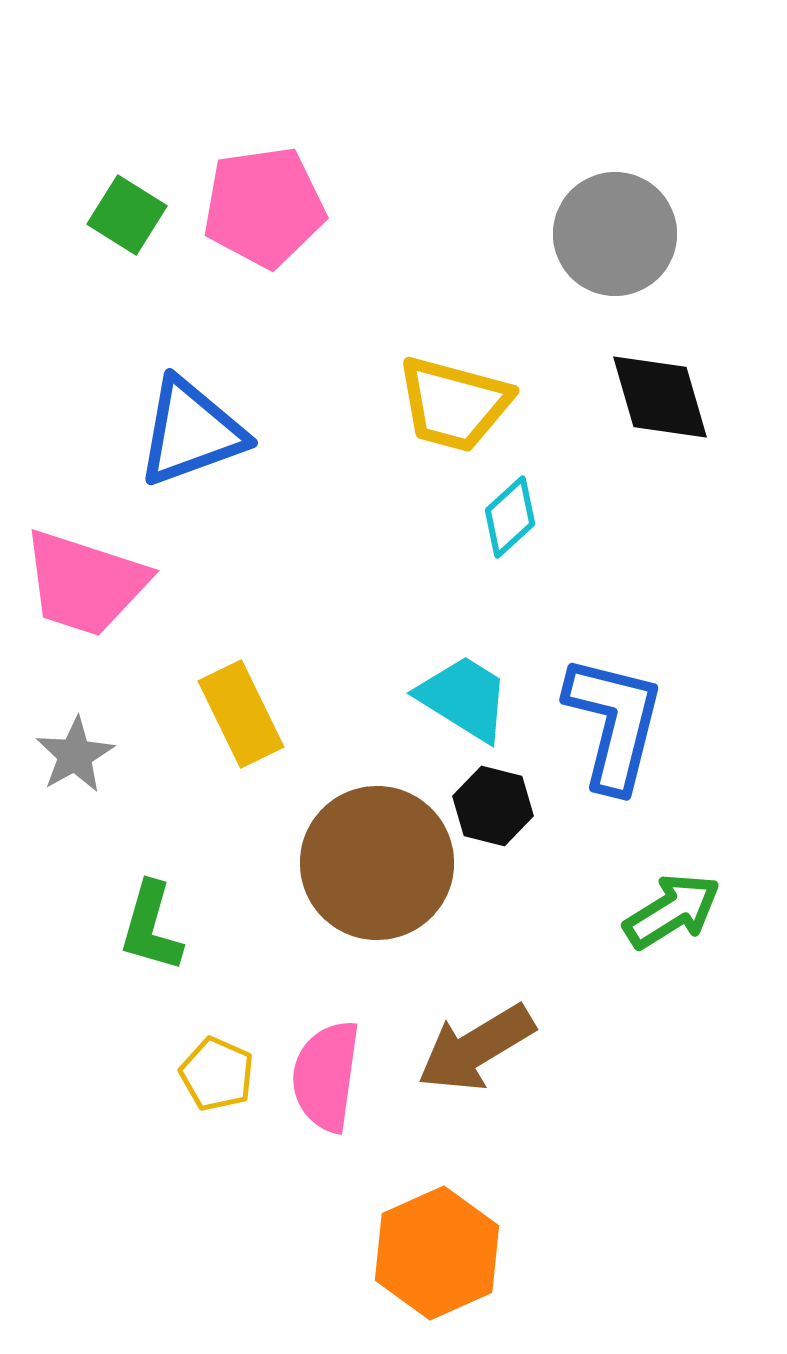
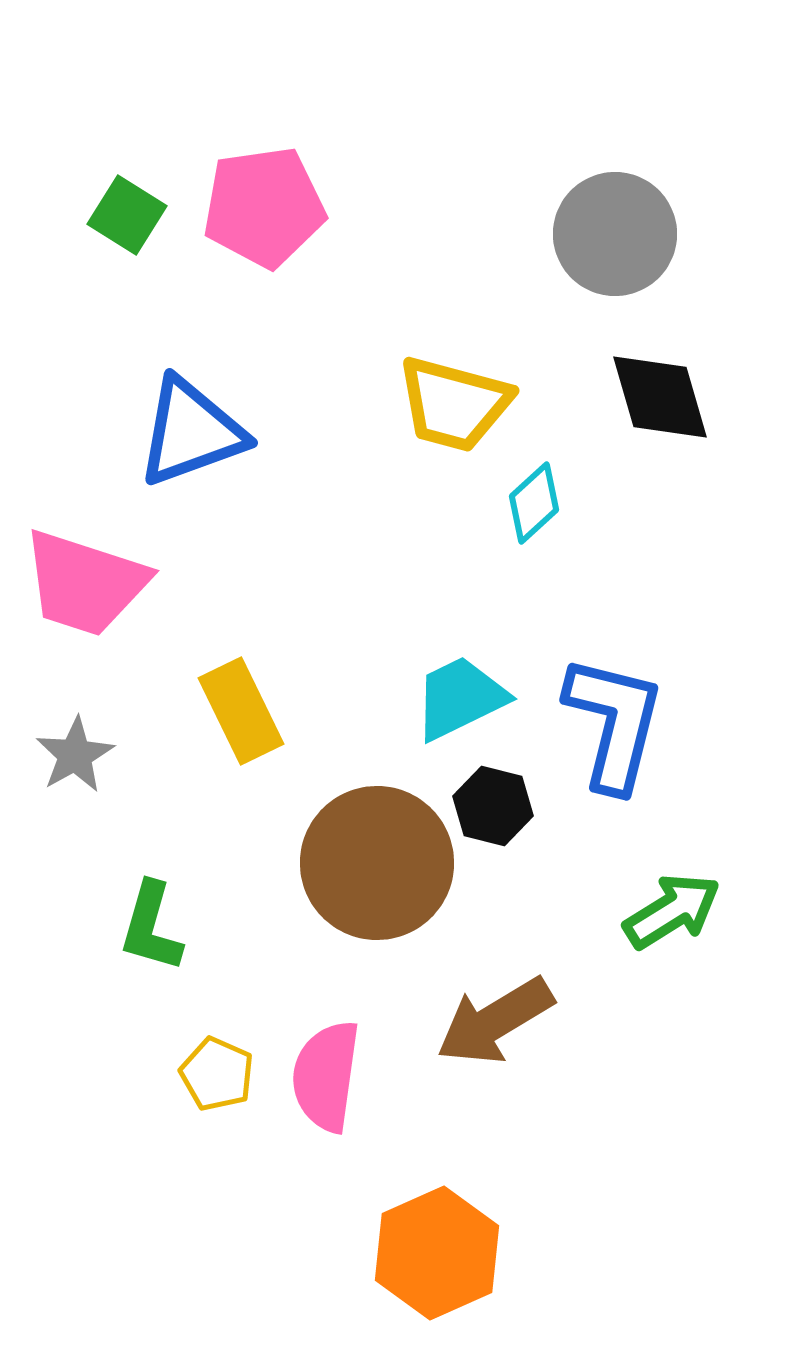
cyan diamond: moved 24 px right, 14 px up
cyan trapezoid: moved 4 px left; rotated 58 degrees counterclockwise
yellow rectangle: moved 3 px up
brown arrow: moved 19 px right, 27 px up
